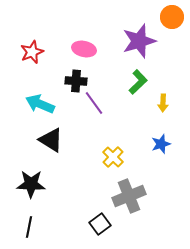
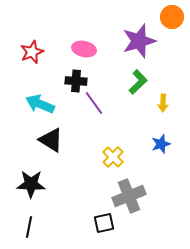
black square: moved 4 px right, 1 px up; rotated 25 degrees clockwise
